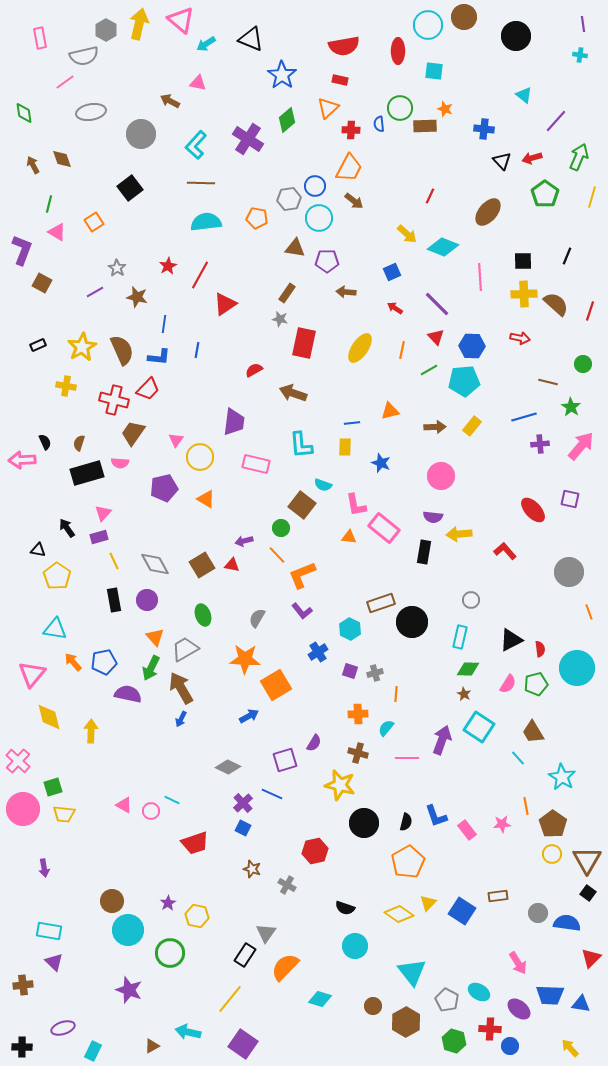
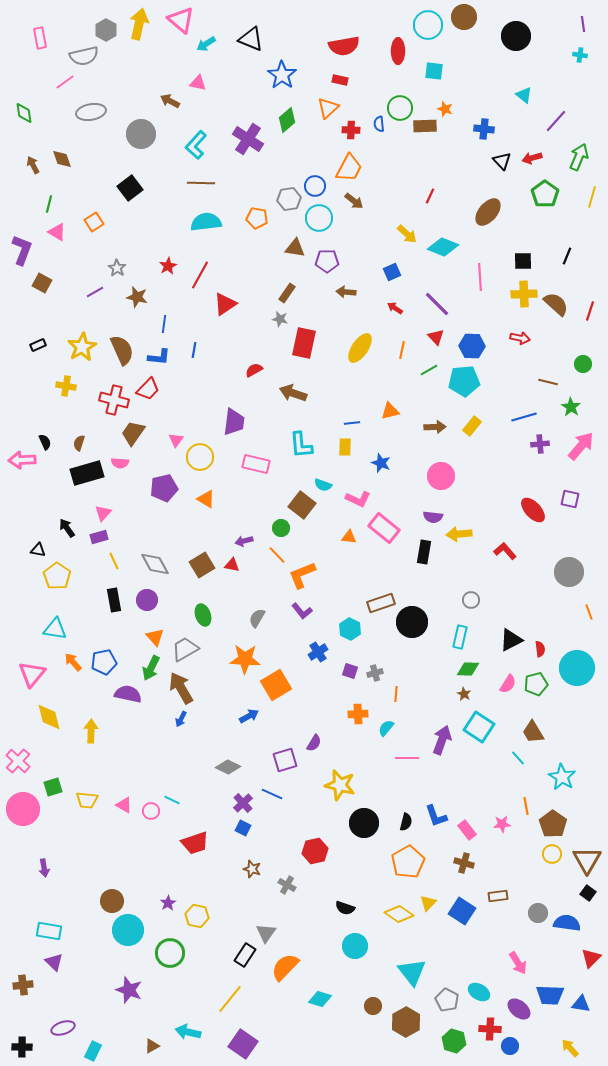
blue line at (197, 350): moved 3 px left
pink L-shape at (356, 505): moved 2 px right, 6 px up; rotated 55 degrees counterclockwise
brown cross at (358, 753): moved 106 px right, 110 px down
yellow trapezoid at (64, 814): moved 23 px right, 14 px up
